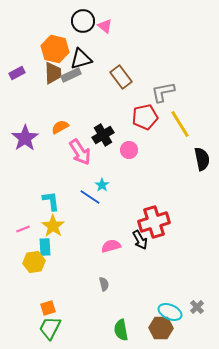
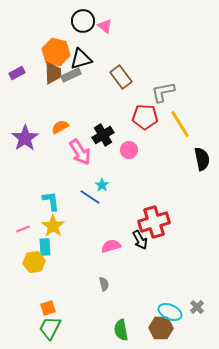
orange hexagon: moved 1 px right, 3 px down
red pentagon: rotated 15 degrees clockwise
